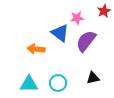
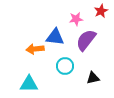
red star: moved 3 px left
pink star: moved 1 px left, 1 px down
blue triangle: moved 5 px left, 4 px down; rotated 30 degrees counterclockwise
purple semicircle: moved 1 px up
orange arrow: moved 1 px left; rotated 12 degrees counterclockwise
cyan circle: moved 7 px right, 17 px up
